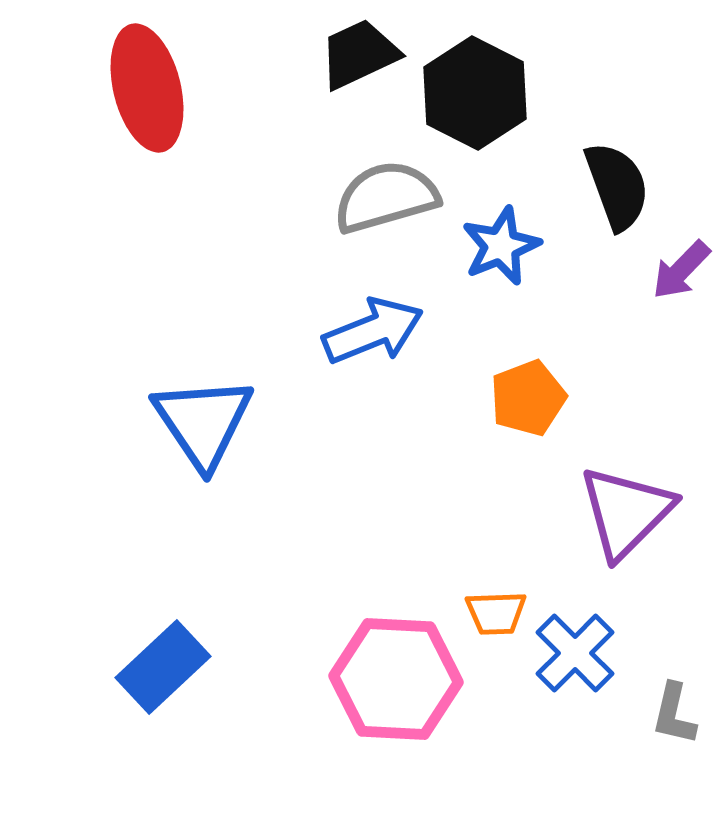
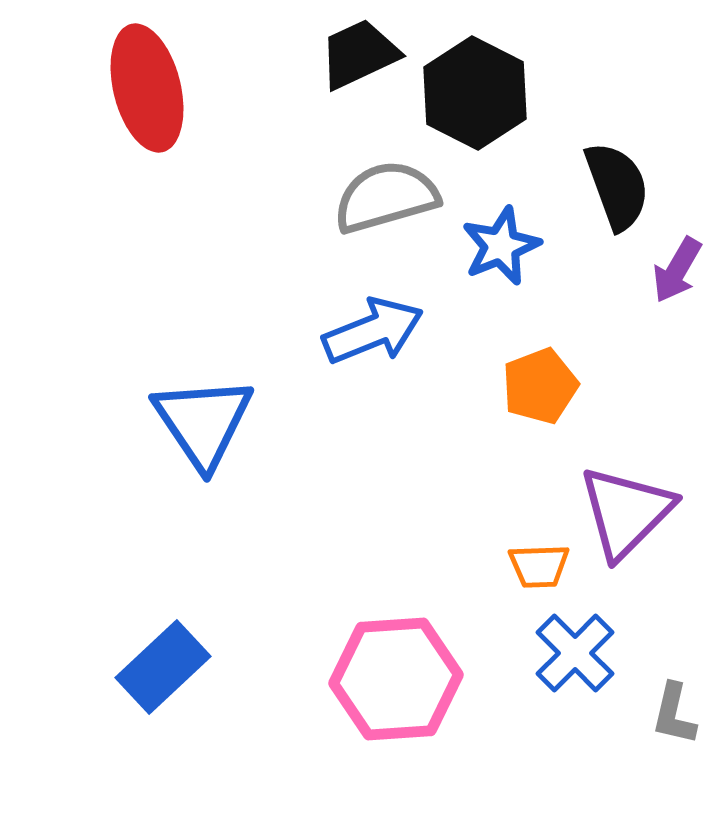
purple arrow: moved 4 px left; rotated 14 degrees counterclockwise
orange pentagon: moved 12 px right, 12 px up
orange trapezoid: moved 43 px right, 47 px up
pink hexagon: rotated 7 degrees counterclockwise
